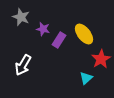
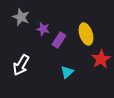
yellow ellipse: moved 2 px right; rotated 20 degrees clockwise
white arrow: moved 2 px left
cyan triangle: moved 19 px left, 6 px up
